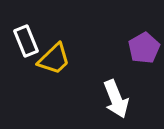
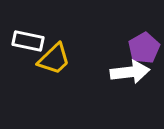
white rectangle: moved 2 px right; rotated 56 degrees counterclockwise
white arrow: moved 14 px right, 27 px up; rotated 75 degrees counterclockwise
